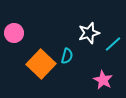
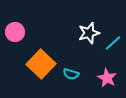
pink circle: moved 1 px right, 1 px up
cyan line: moved 1 px up
cyan semicircle: moved 4 px right, 18 px down; rotated 91 degrees clockwise
pink star: moved 4 px right, 2 px up
